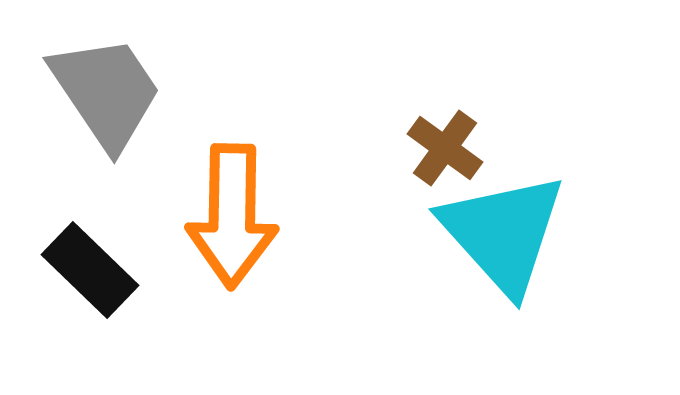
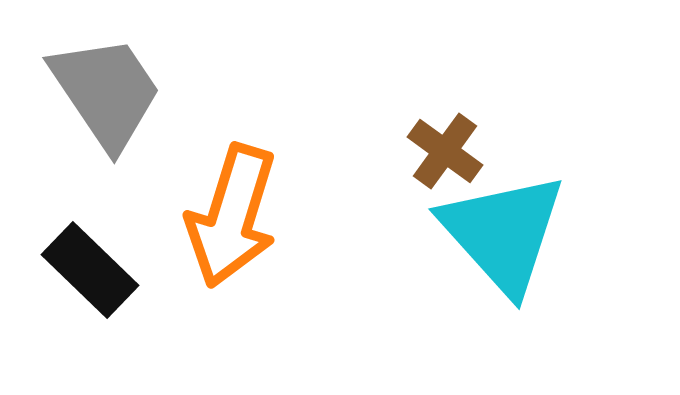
brown cross: moved 3 px down
orange arrow: rotated 16 degrees clockwise
